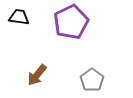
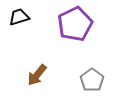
black trapezoid: rotated 25 degrees counterclockwise
purple pentagon: moved 4 px right, 2 px down
